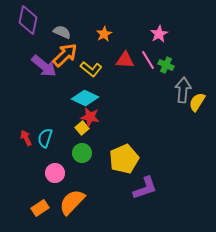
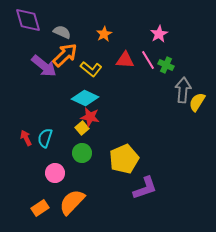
purple diamond: rotated 28 degrees counterclockwise
